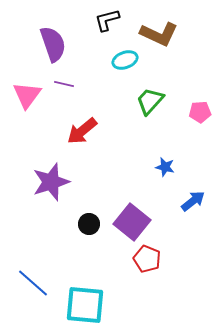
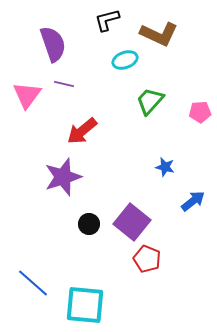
purple star: moved 12 px right, 5 px up
